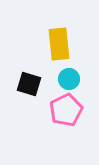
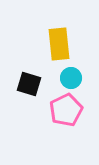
cyan circle: moved 2 px right, 1 px up
